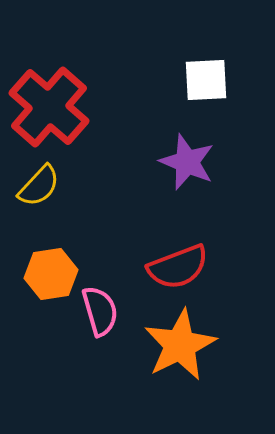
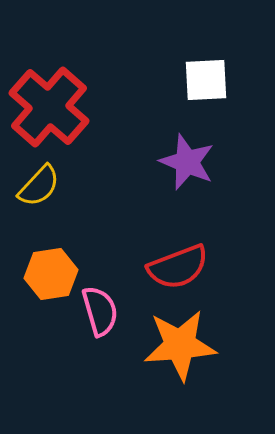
orange star: rotated 22 degrees clockwise
